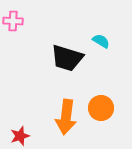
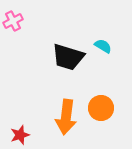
pink cross: rotated 30 degrees counterclockwise
cyan semicircle: moved 2 px right, 5 px down
black trapezoid: moved 1 px right, 1 px up
red star: moved 1 px up
